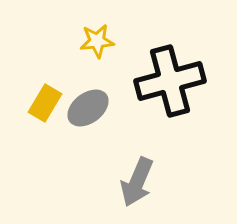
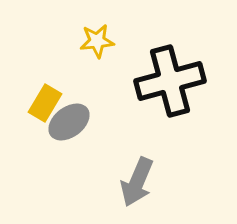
gray ellipse: moved 19 px left, 14 px down
